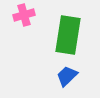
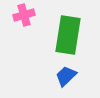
blue trapezoid: moved 1 px left
